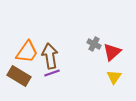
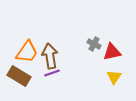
red triangle: rotated 30 degrees clockwise
